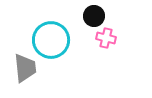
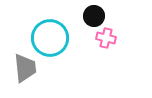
cyan circle: moved 1 px left, 2 px up
